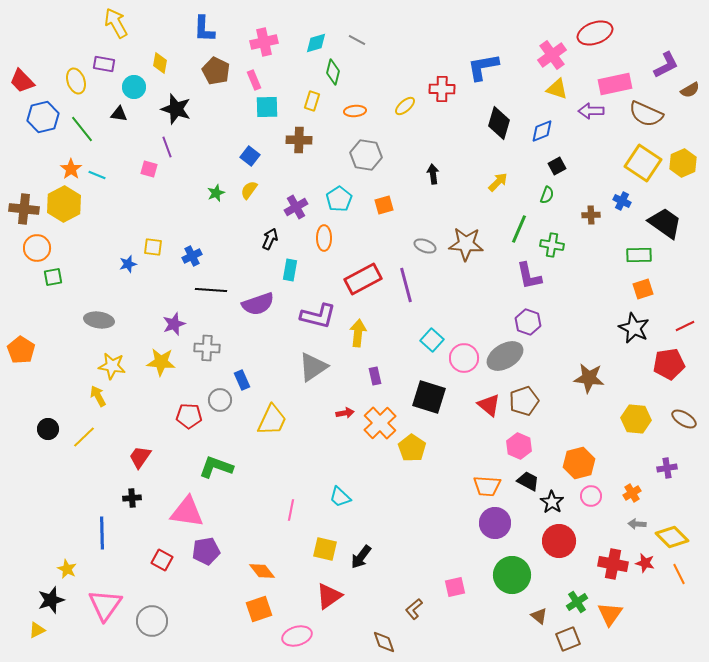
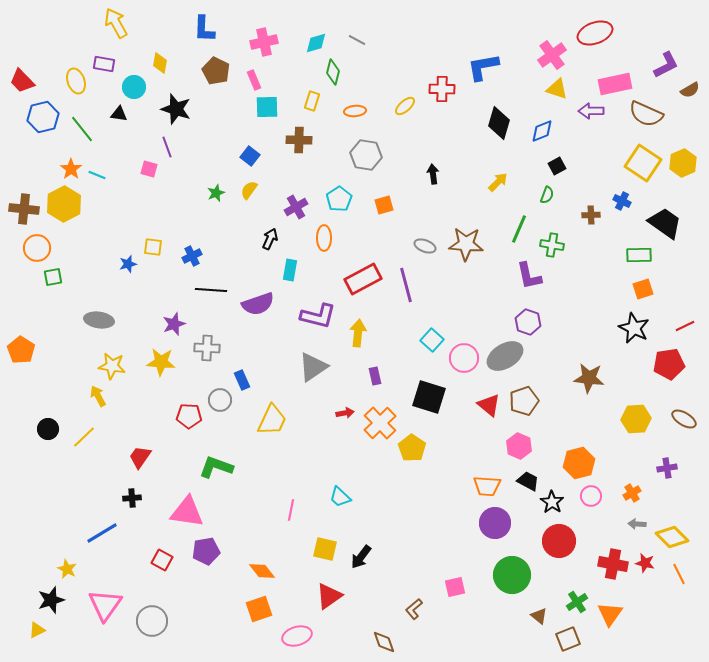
yellow hexagon at (636, 419): rotated 8 degrees counterclockwise
blue line at (102, 533): rotated 60 degrees clockwise
